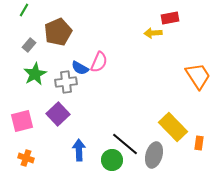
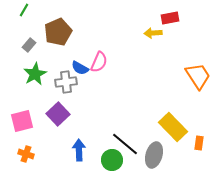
orange cross: moved 4 px up
